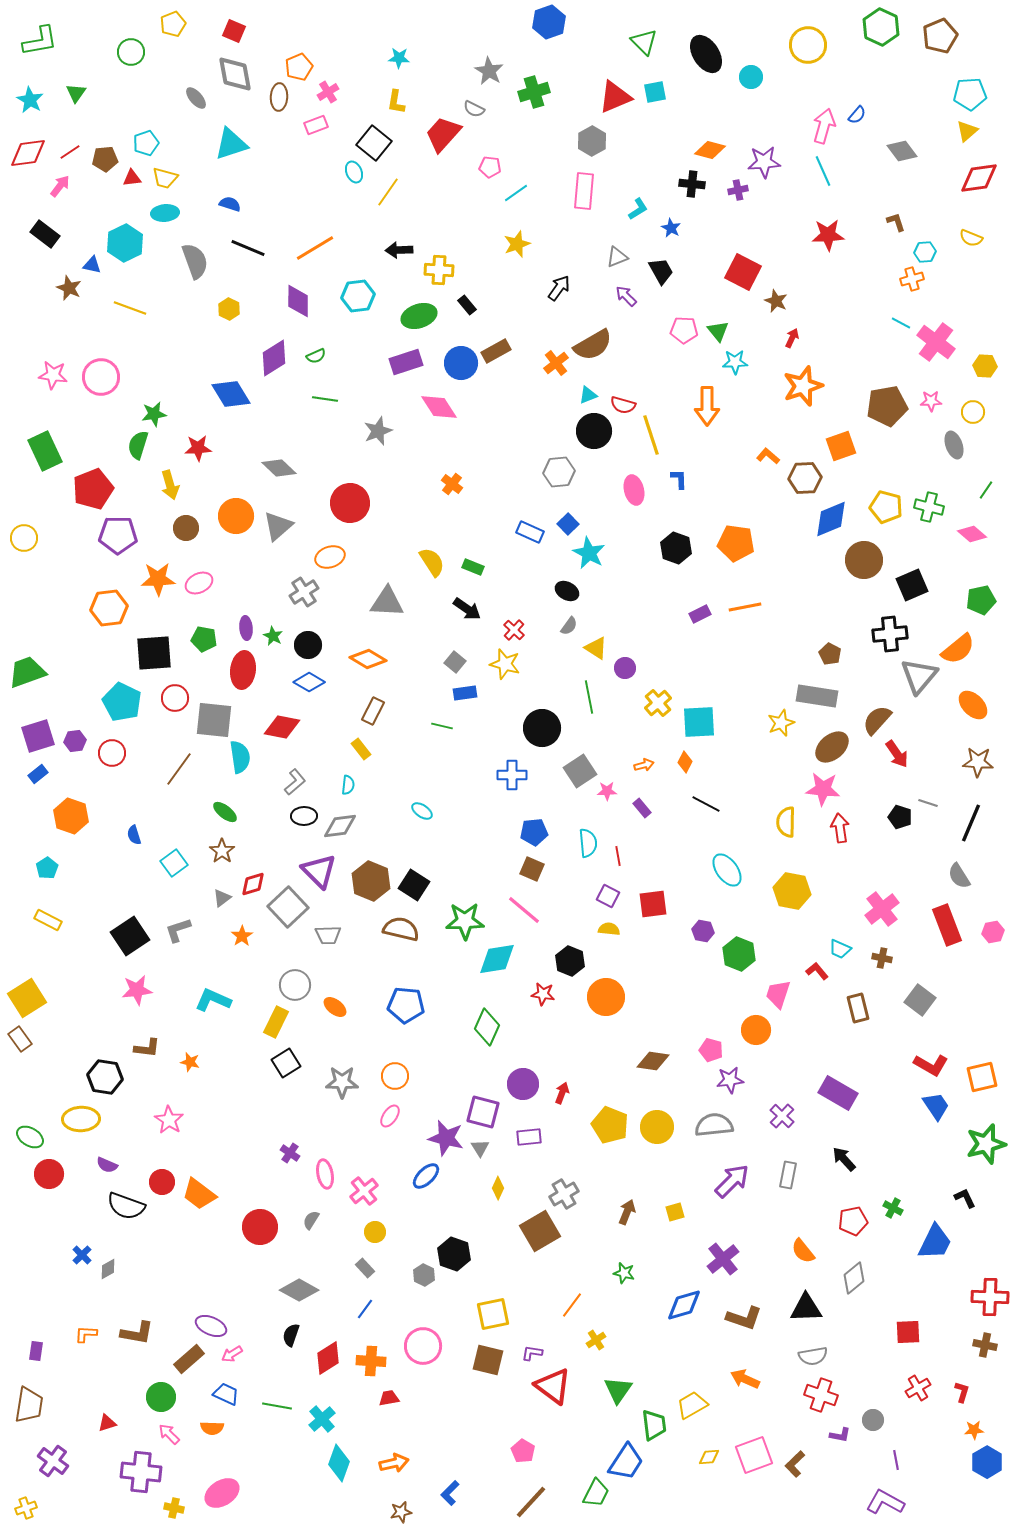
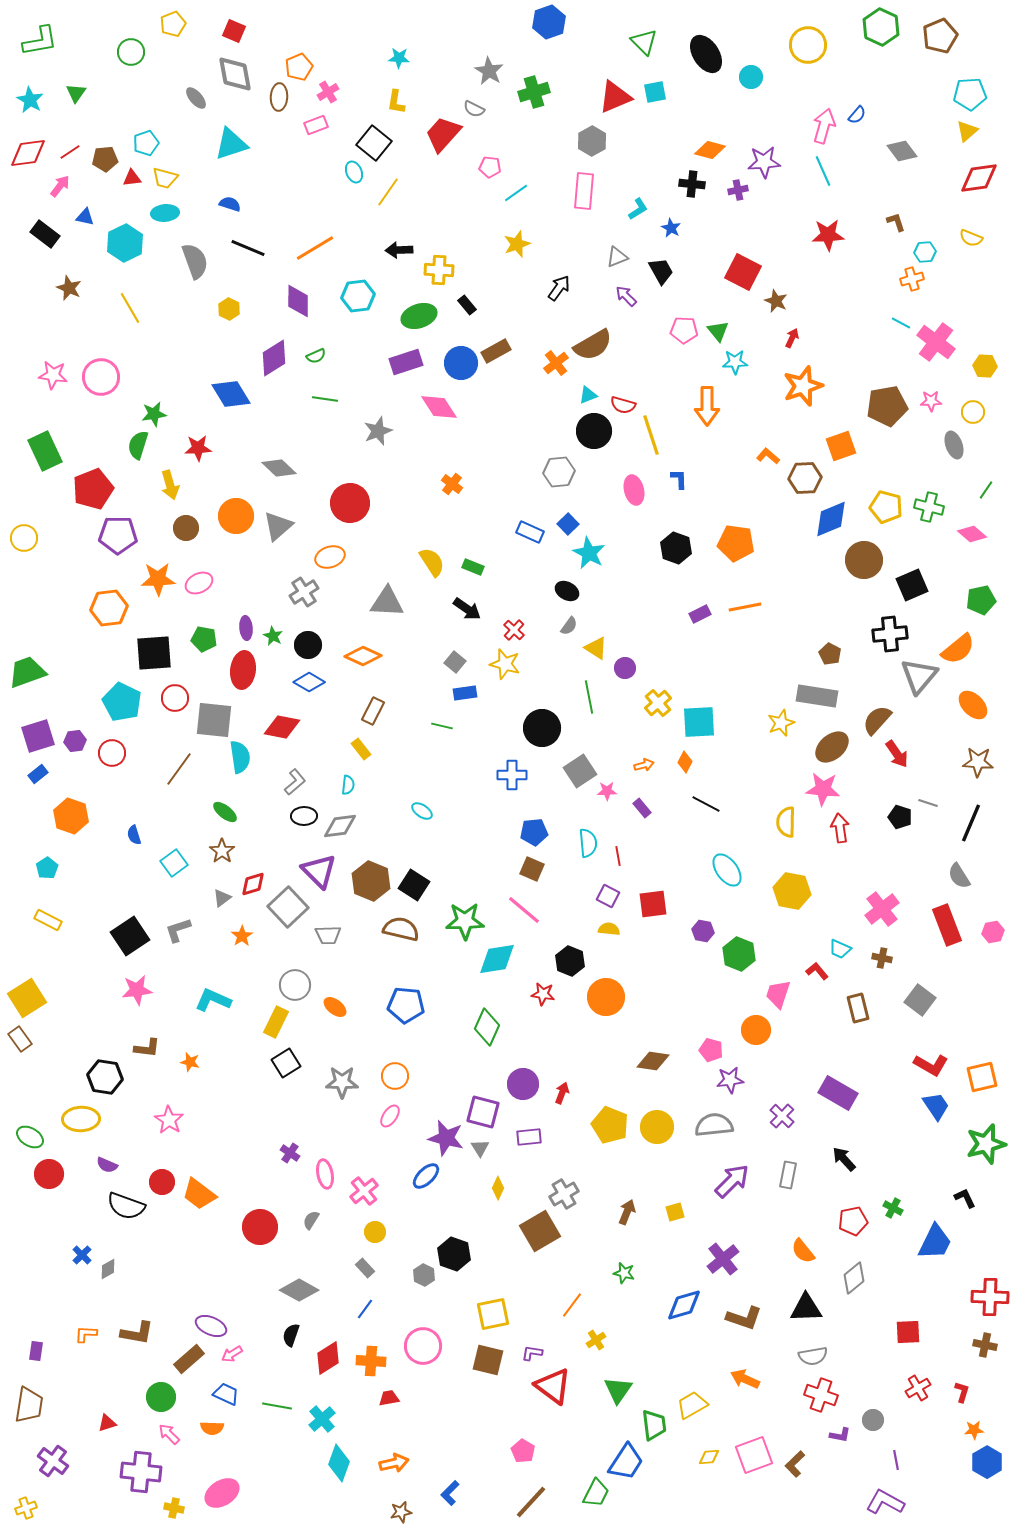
blue triangle at (92, 265): moved 7 px left, 48 px up
yellow line at (130, 308): rotated 40 degrees clockwise
orange diamond at (368, 659): moved 5 px left, 3 px up; rotated 6 degrees counterclockwise
